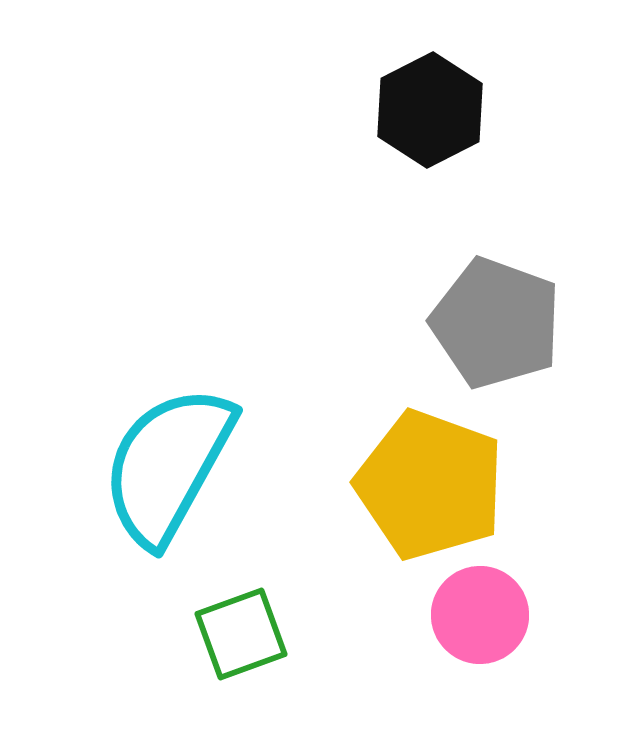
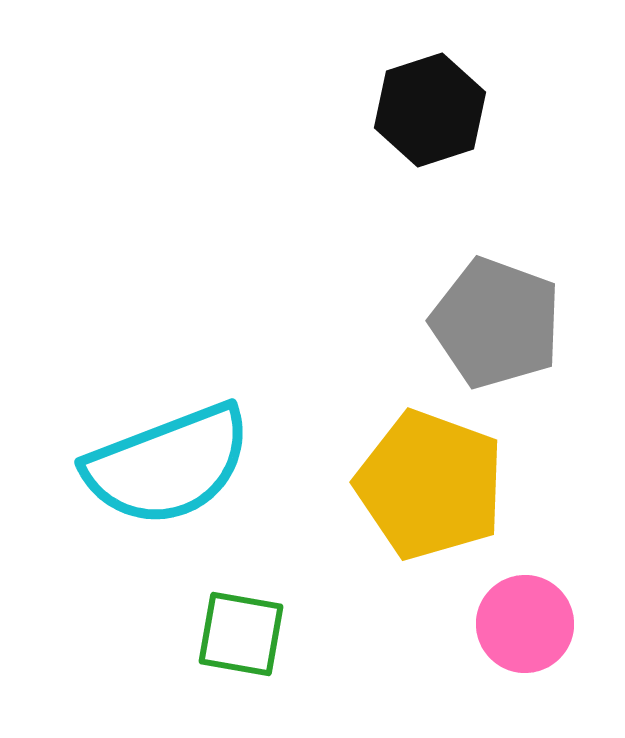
black hexagon: rotated 9 degrees clockwise
cyan semicircle: rotated 140 degrees counterclockwise
pink circle: moved 45 px right, 9 px down
green square: rotated 30 degrees clockwise
